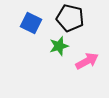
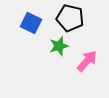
pink arrow: rotated 20 degrees counterclockwise
